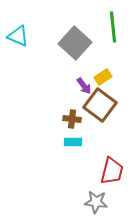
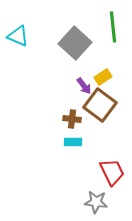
red trapezoid: moved 1 px down; rotated 40 degrees counterclockwise
